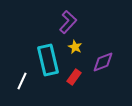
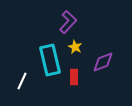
cyan rectangle: moved 2 px right
red rectangle: rotated 35 degrees counterclockwise
